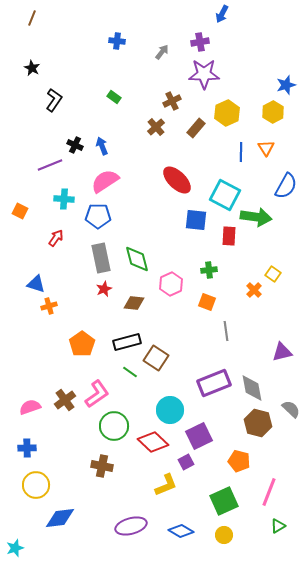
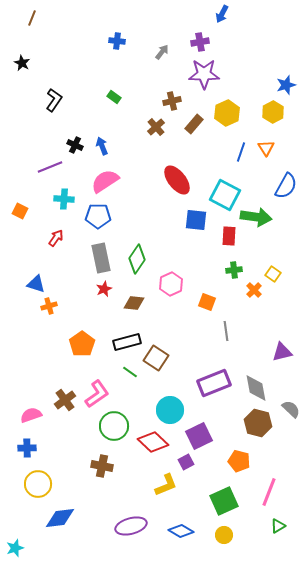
black star at (32, 68): moved 10 px left, 5 px up
brown cross at (172, 101): rotated 12 degrees clockwise
brown rectangle at (196, 128): moved 2 px left, 4 px up
blue line at (241, 152): rotated 18 degrees clockwise
purple line at (50, 165): moved 2 px down
red ellipse at (177, 180): rotated 8 degrees clockwise
green diamond at (137, 259): rotated 48 degrees clockwise
green cross at (209, 270): moved 25 px right
gray diamond at (252, 388): moved 4 px right
pink semicircle at (30, 407): moved 1 px right, 8 px down
yellow circle at (36, 485): moved 2 px right, 1 px up
